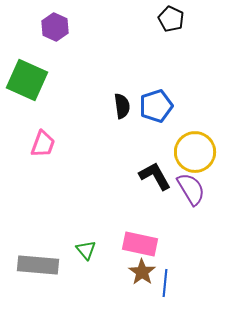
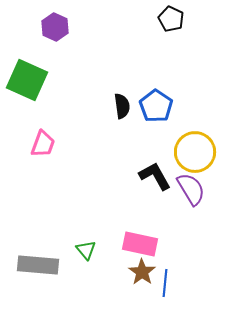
blue pentagon: rotated 20 degrees counterclockwise
